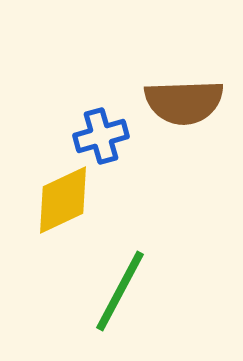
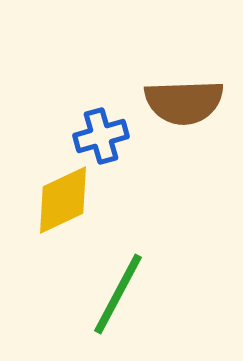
green line: moved 2 px left, 3 px down
